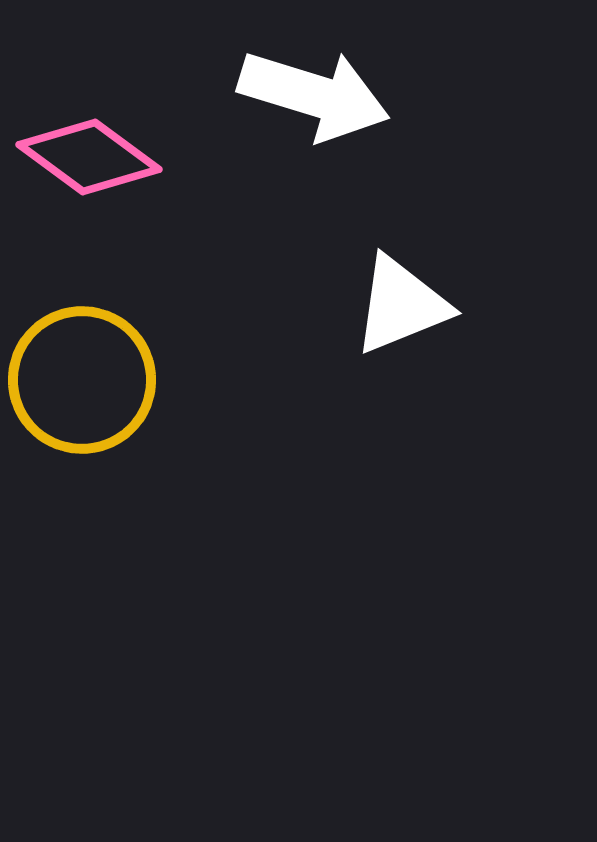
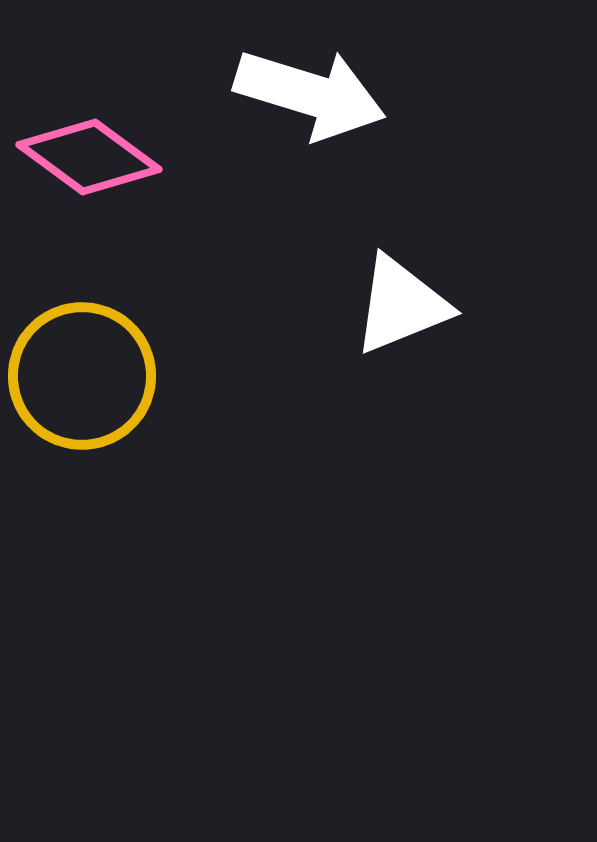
white arrow: moved 4 px left, 1 px up
yellow circle: moved 4 px up
